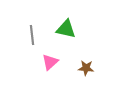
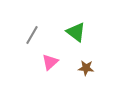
green triangle: moved 10 px right, 3 px down; rotated 25 degrees clockwise
gray line: rotated 36 degrees clockwise
